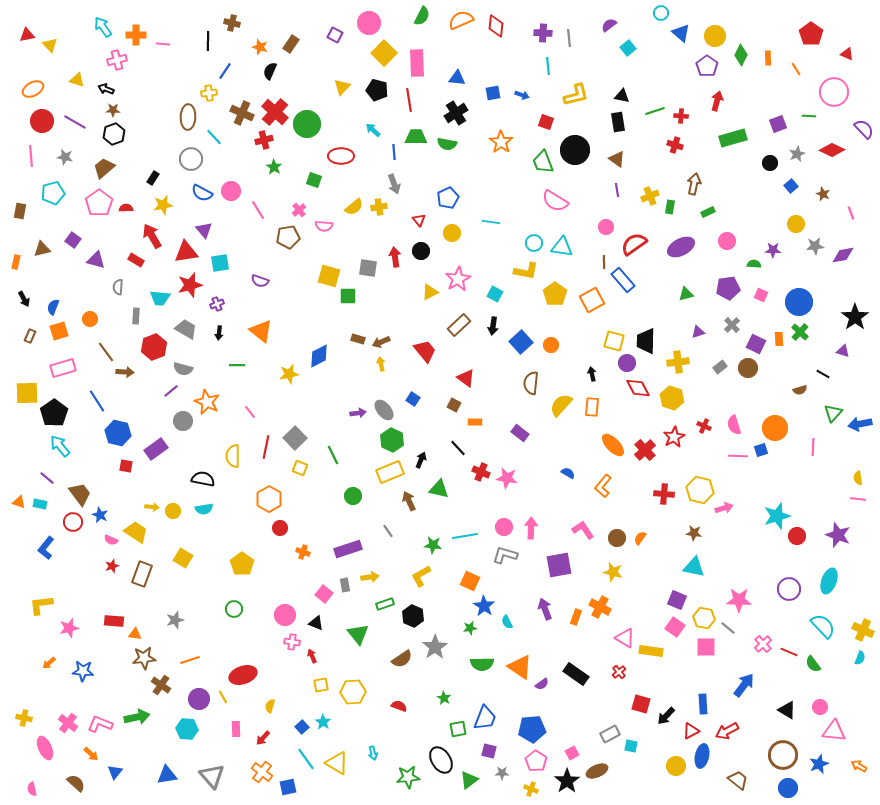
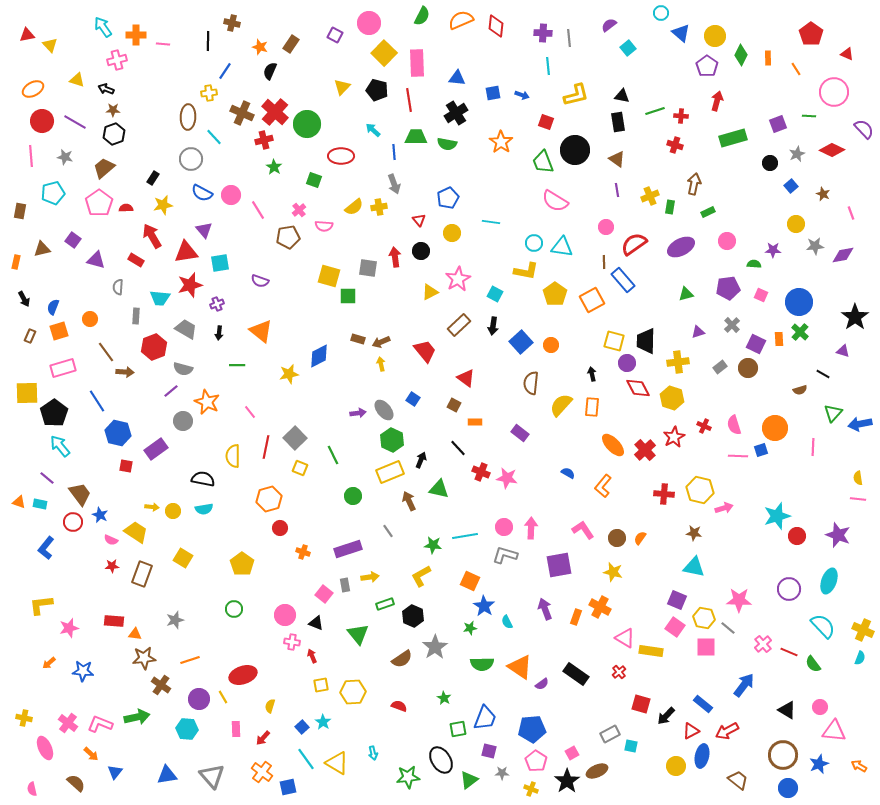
pink circle at (231, 191): moved 4 px down
orange hexagon at (269, 499): rotated 15 degrees clockwise
red star at (112, 566): rotated 16 degrees clockwise
blue rectangle at (703, 704): rotated 48 degrees counterclockwise
